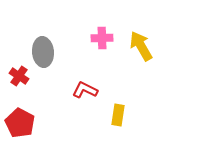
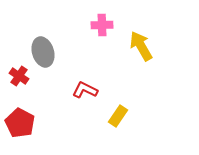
pink cross: moved 13 px up
gray ellipse: rotated 12 degrees counterclockwise
yellow rectangle: moved 1 px down; rotated 25 degrees clockwise
